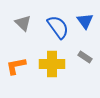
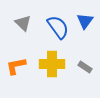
blue triangle: rotated 12 degrees clockwise
gray rectangle: moved 10 px down
